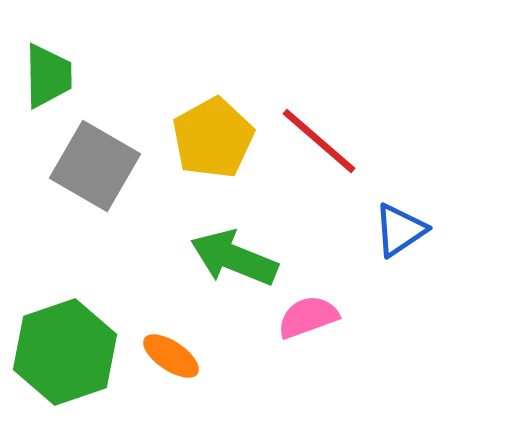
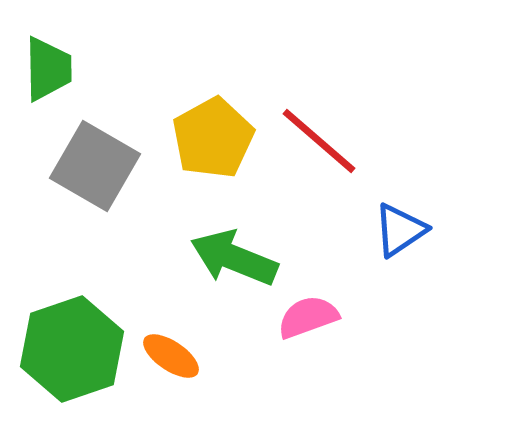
green trapezoid: moved 7 px up
green hexagon: moved 7 px right, 3 px up
